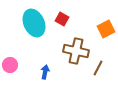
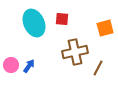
red square: rotated 24 degrees counterclockwise
orange square: moved 1 px left, 1 px up; rotated 12 degrees clockwise
brown cross: moved 1 px left, 1 px down; rotated 25 degrees counterclockwise
pink circle: moved 1 px right
blue arrow: moved 16 px left, 6 px up; rotated 24 degrees clockwise
